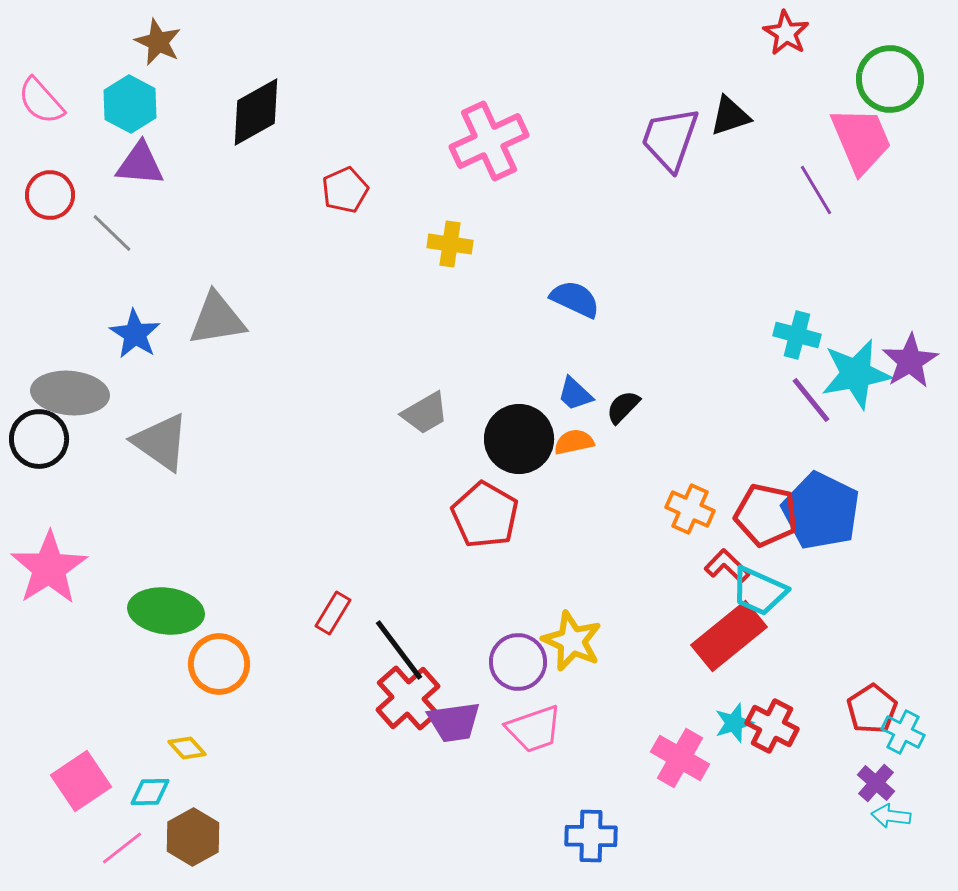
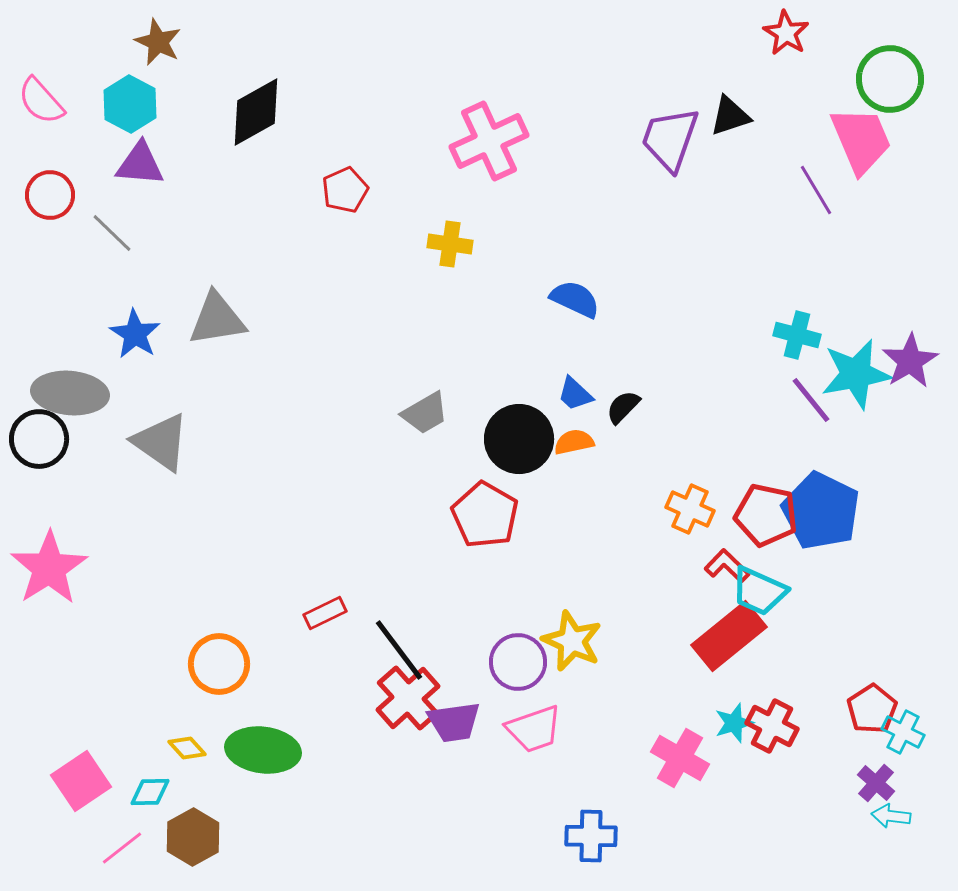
green ellipse at (166, 611): moved 97 px right, 139 px down
red rectangle at (333, 613): moved 8 px left; rotated 33 degrees clockwise
